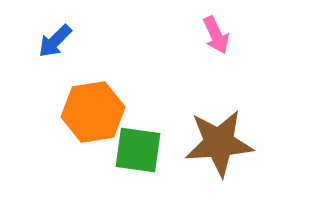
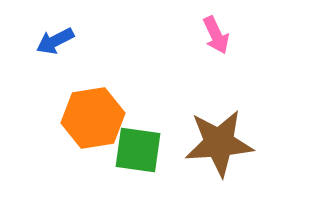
blue arrow: rotated 18 degrees clockwise
orange hexagon: moved 6 px down
